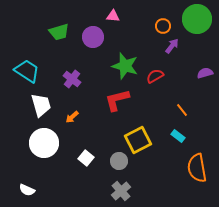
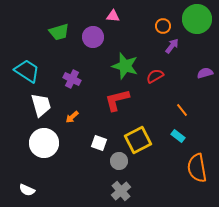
purple cross: rotated 12 degrees counterclockwise
white square: moved 13 px right, 15 px up; rotated 21 degrees counterclockwise
